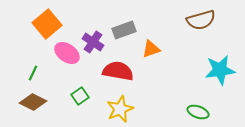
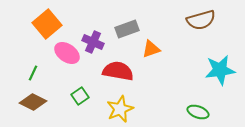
gray rectangle: moved 3 px right, 1 px up
purple cross: rotated 10 degrees counterclockwise
